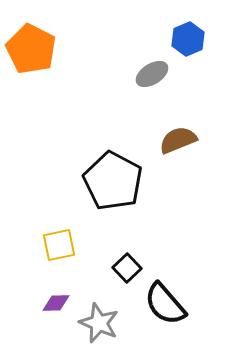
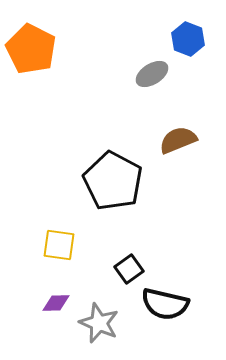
blue hexagon: rotated 16 degrees counterclockwise
yellow square: rotated 20 degrees clockwise
black square: moved 2 px right, 1 px down; rotated 8 degrees clockwise
black semicircle: rotated 36 degrees counterclockwise
